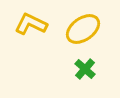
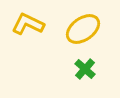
yellow L-shape: moved 3 px left
